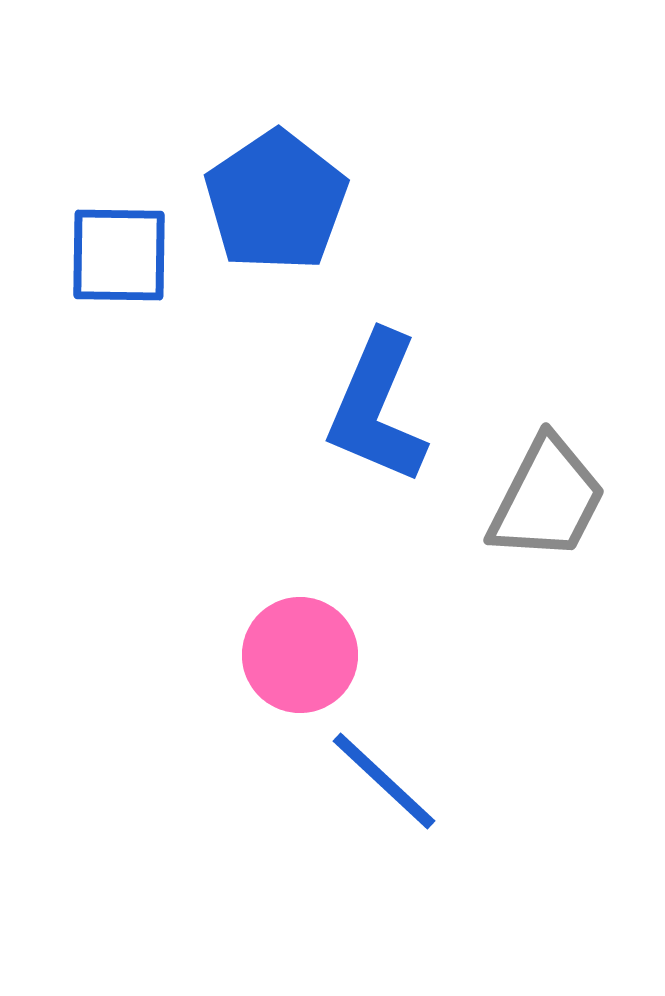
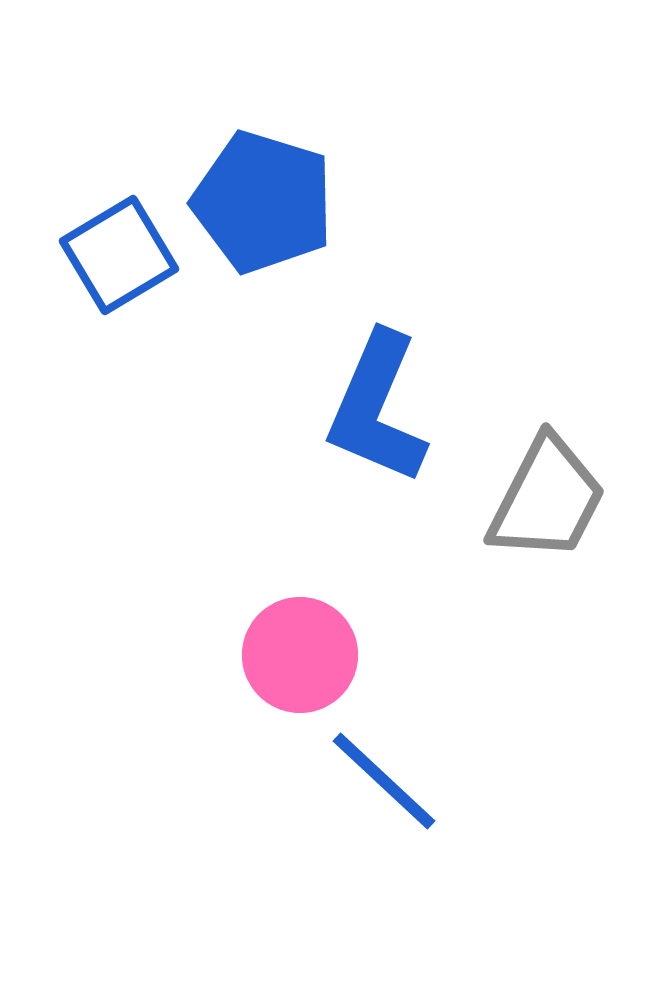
blue pentagon: moved 13 px left, 1 px down; rotated 21 degrees counterclockwise
blue square: rotated 32 degrees counterclockwise
